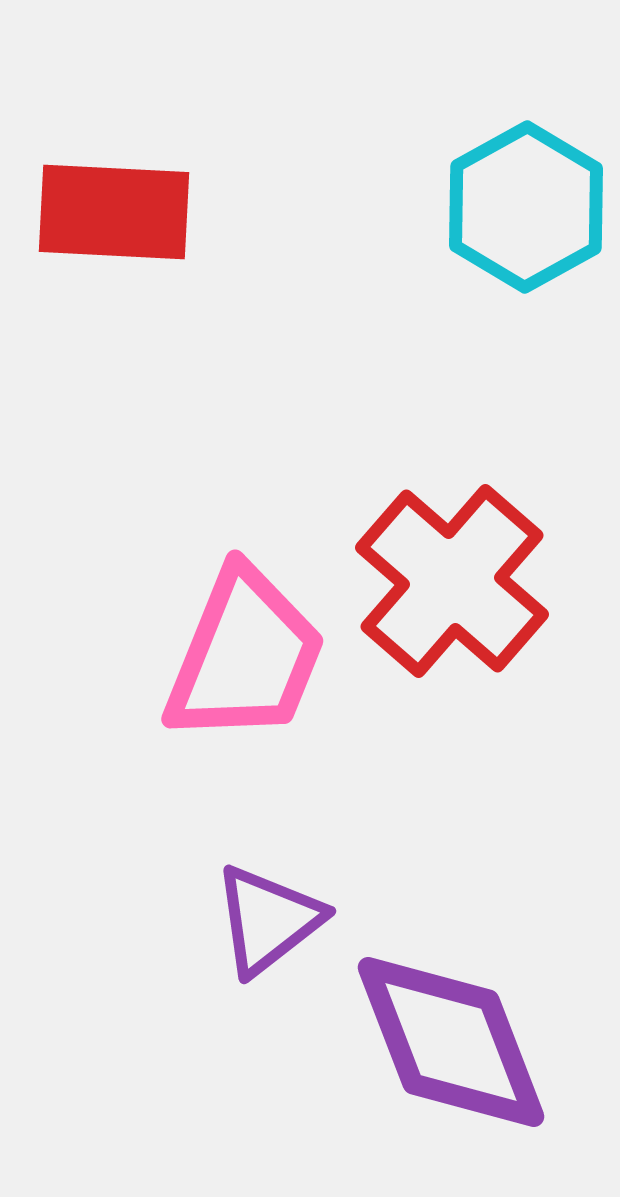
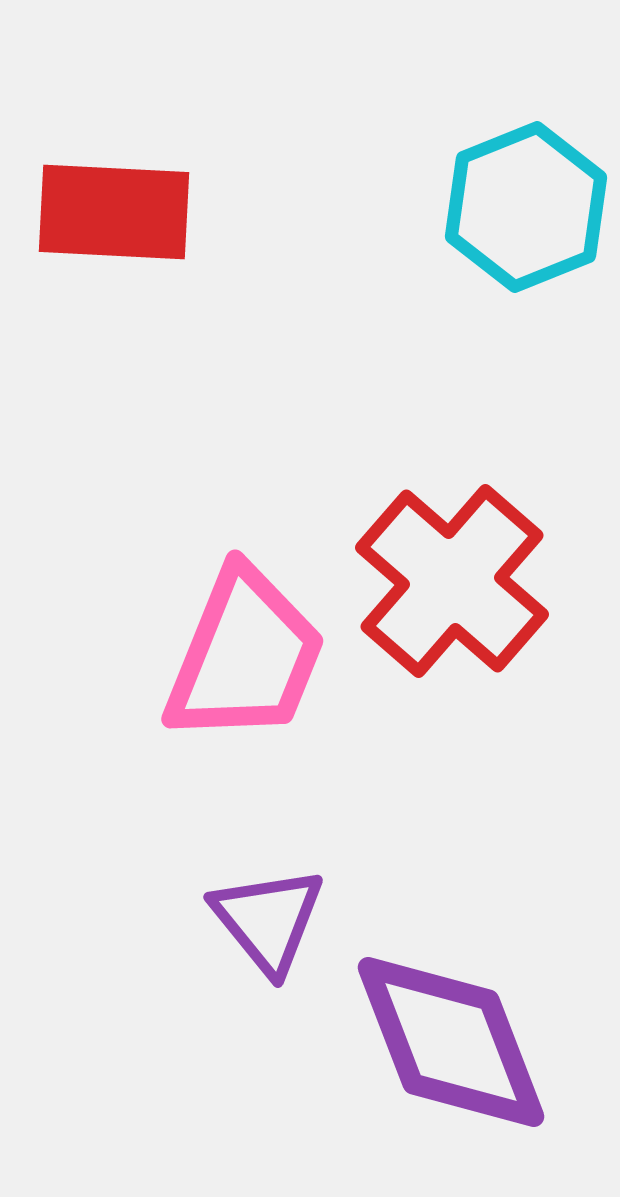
cyan hexagon: rotated 7 degrees clockwise
purple triangle: rotated 31 degrees counterclockwise
